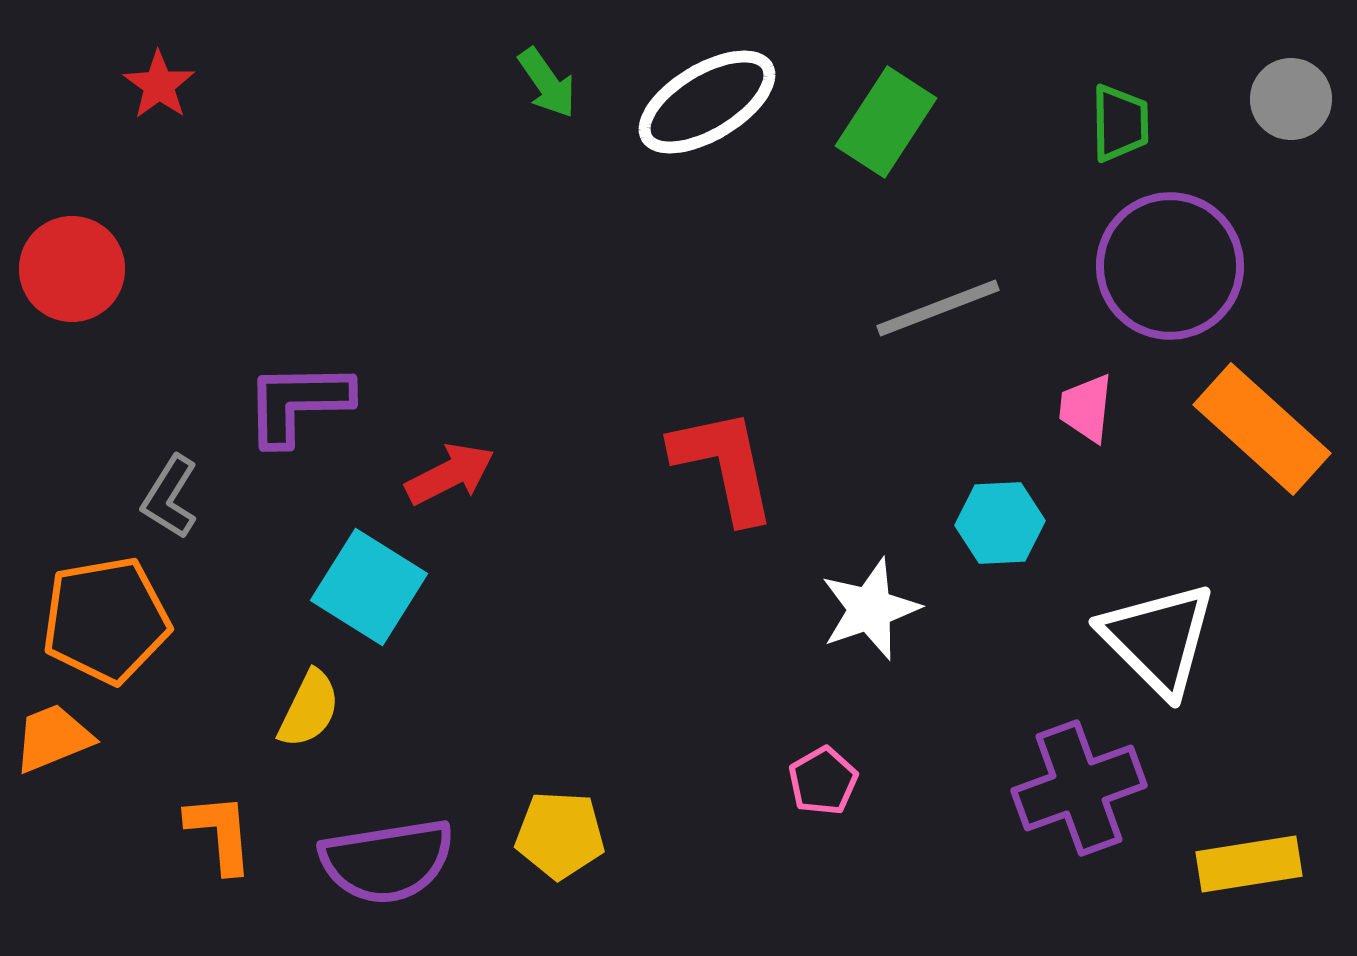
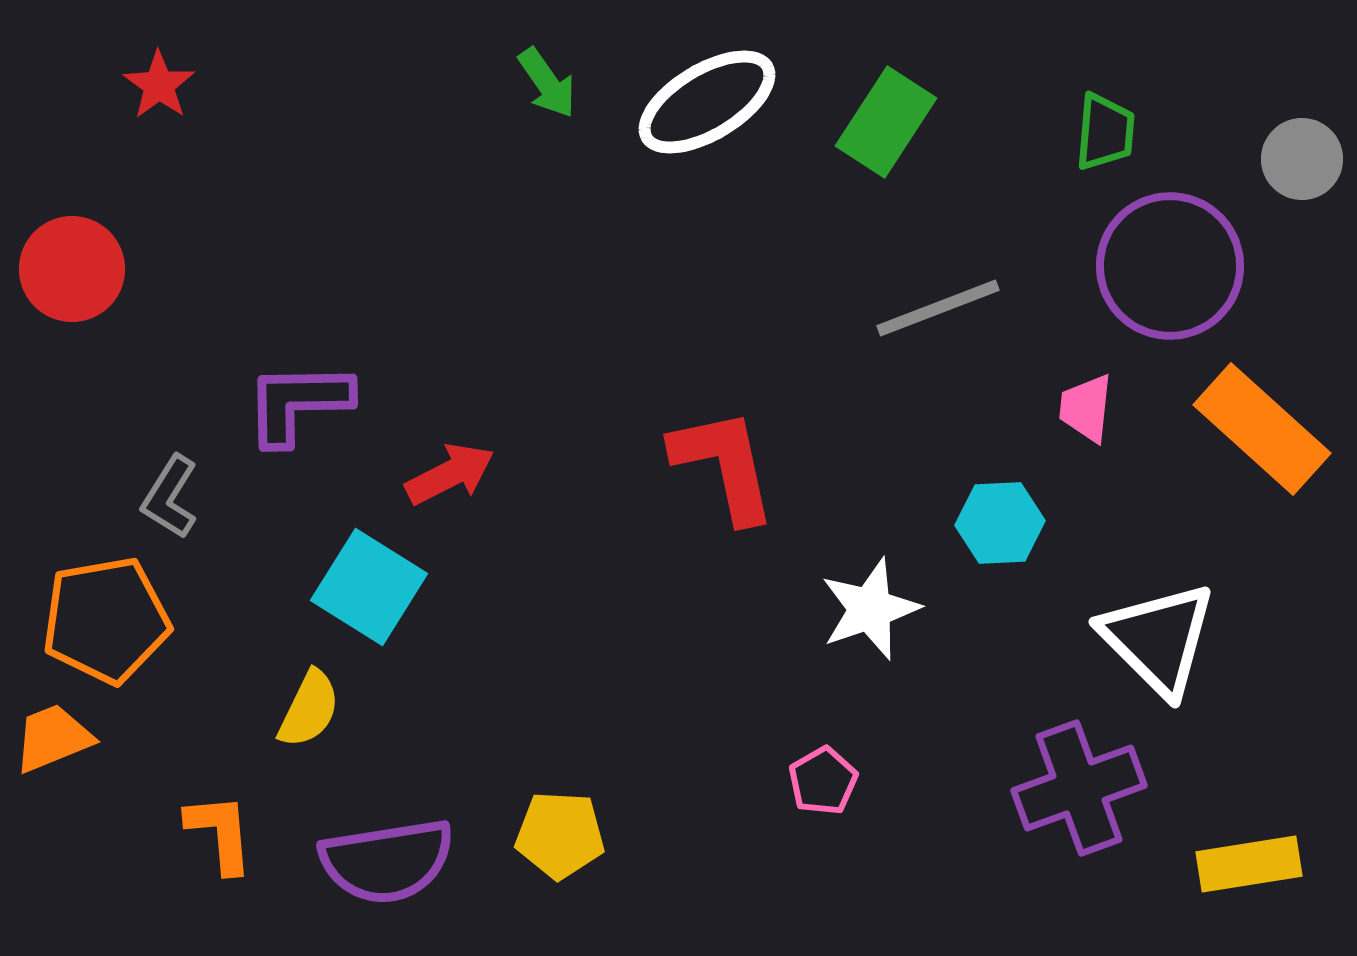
gray circle: moved 11 px right, 60 px down
green trapezoid: moved 15 px left, 9 px down; rotated 6 degrees clockwise
